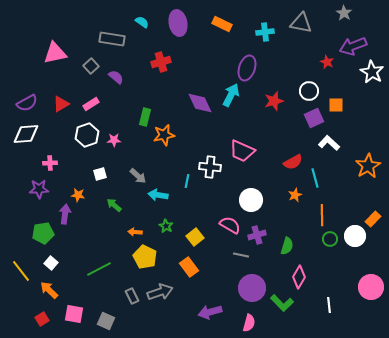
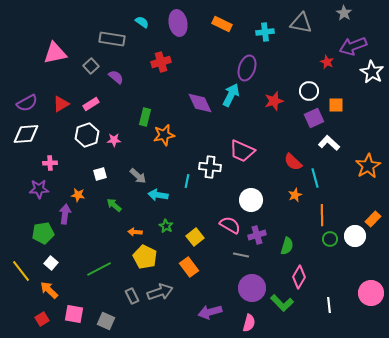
red semicircle at (293, 162): rotated 72 degrees clockwise
pink circle at (371, 287): moved 6 px down
